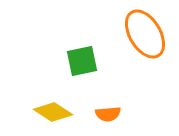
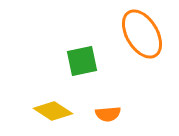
orange ellipse: moved 3 px left
yellow diamond: moved 1 px up
